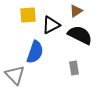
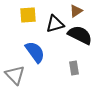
black triangle: moved 4 px right, 1 px up; rotated 12 degrees clockwise
blue semicircle: rotated 55 degrees counterclockwise
